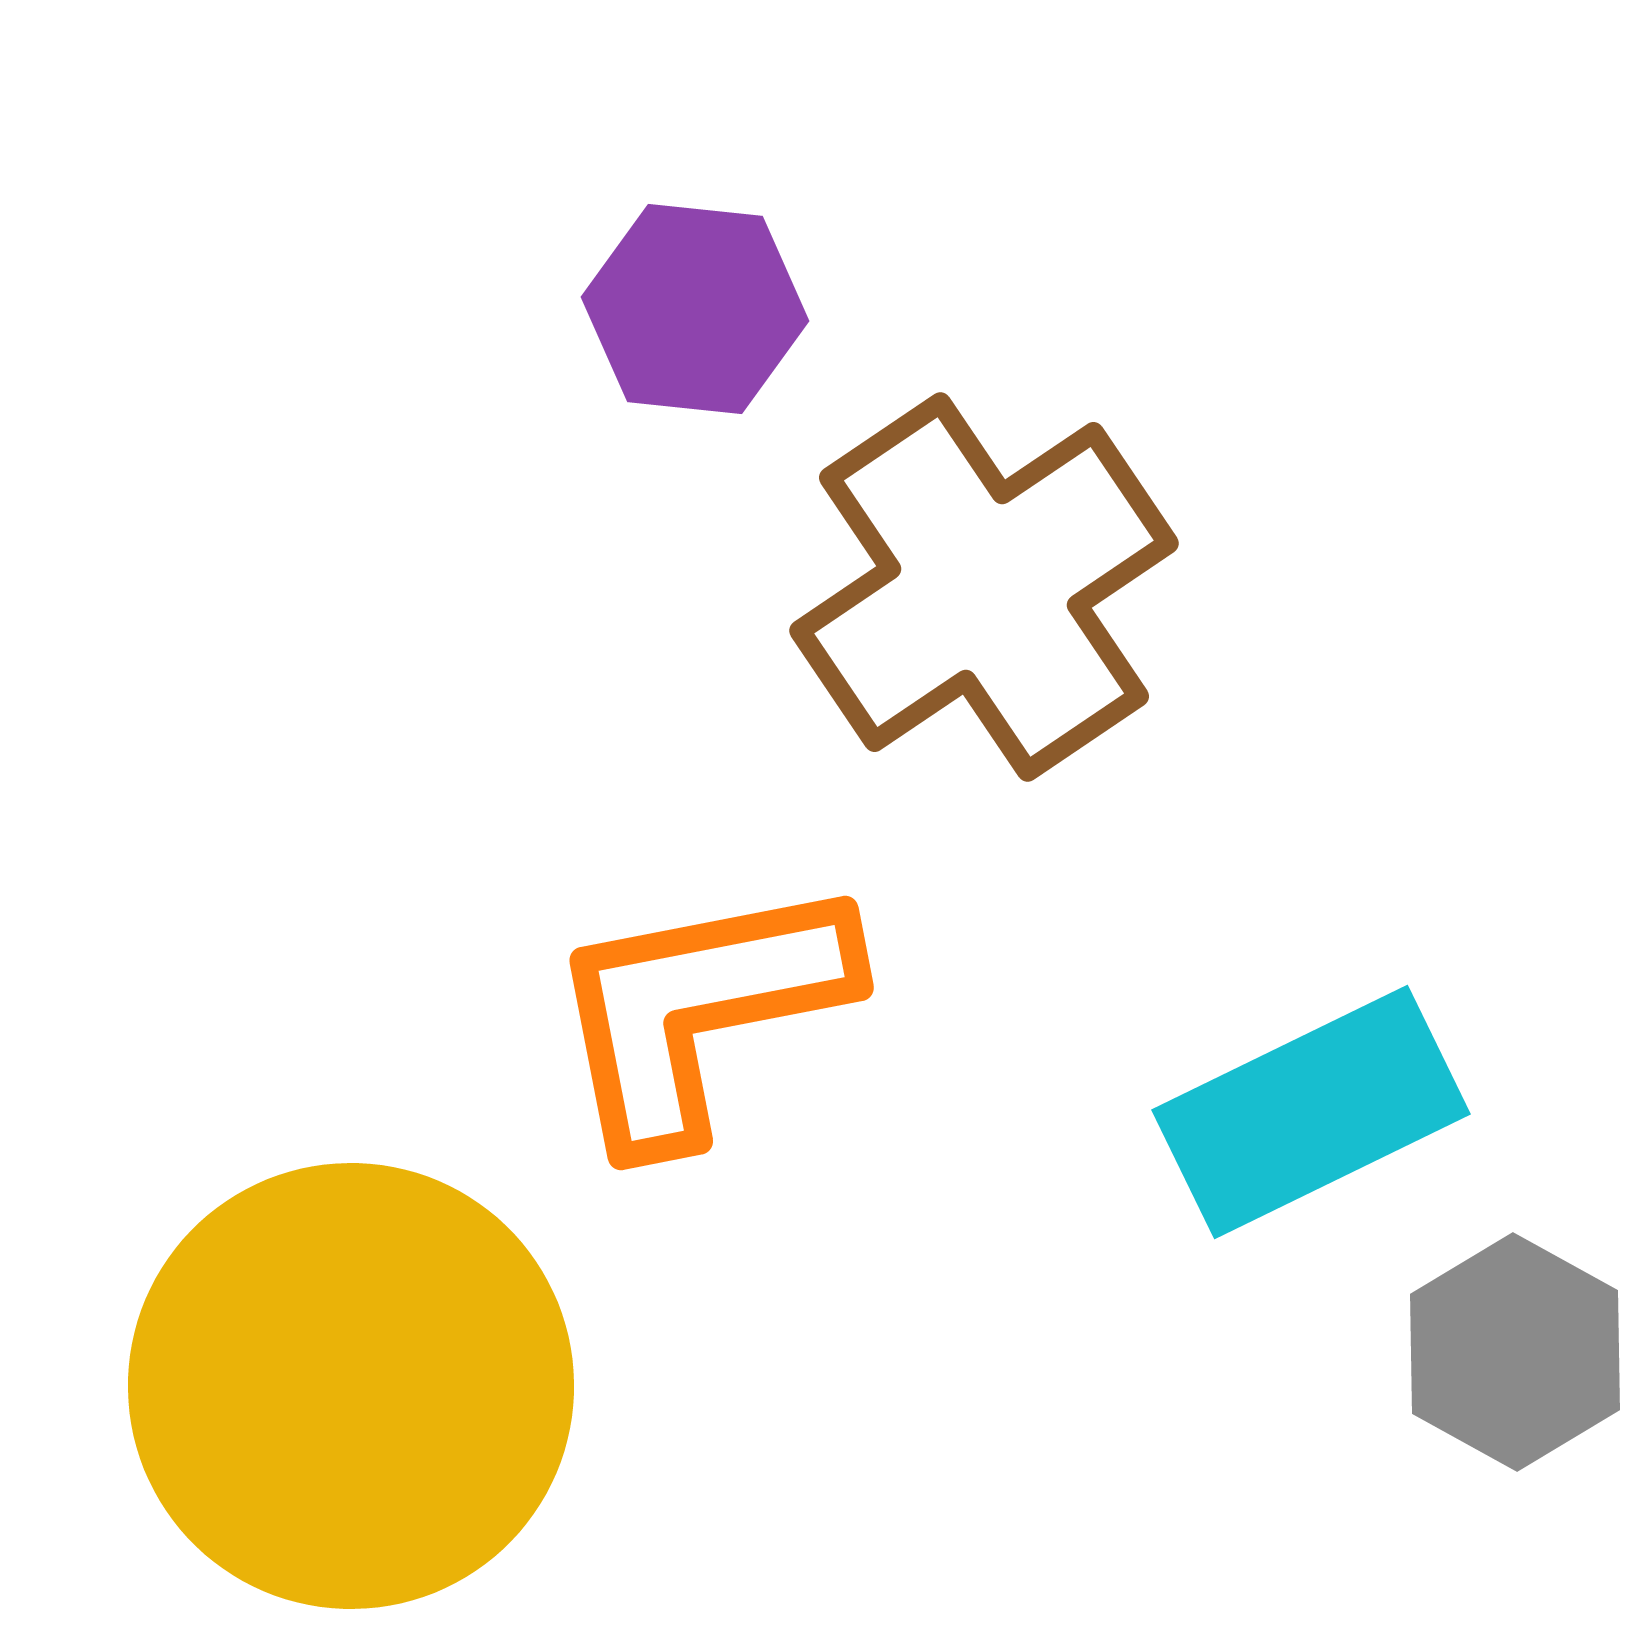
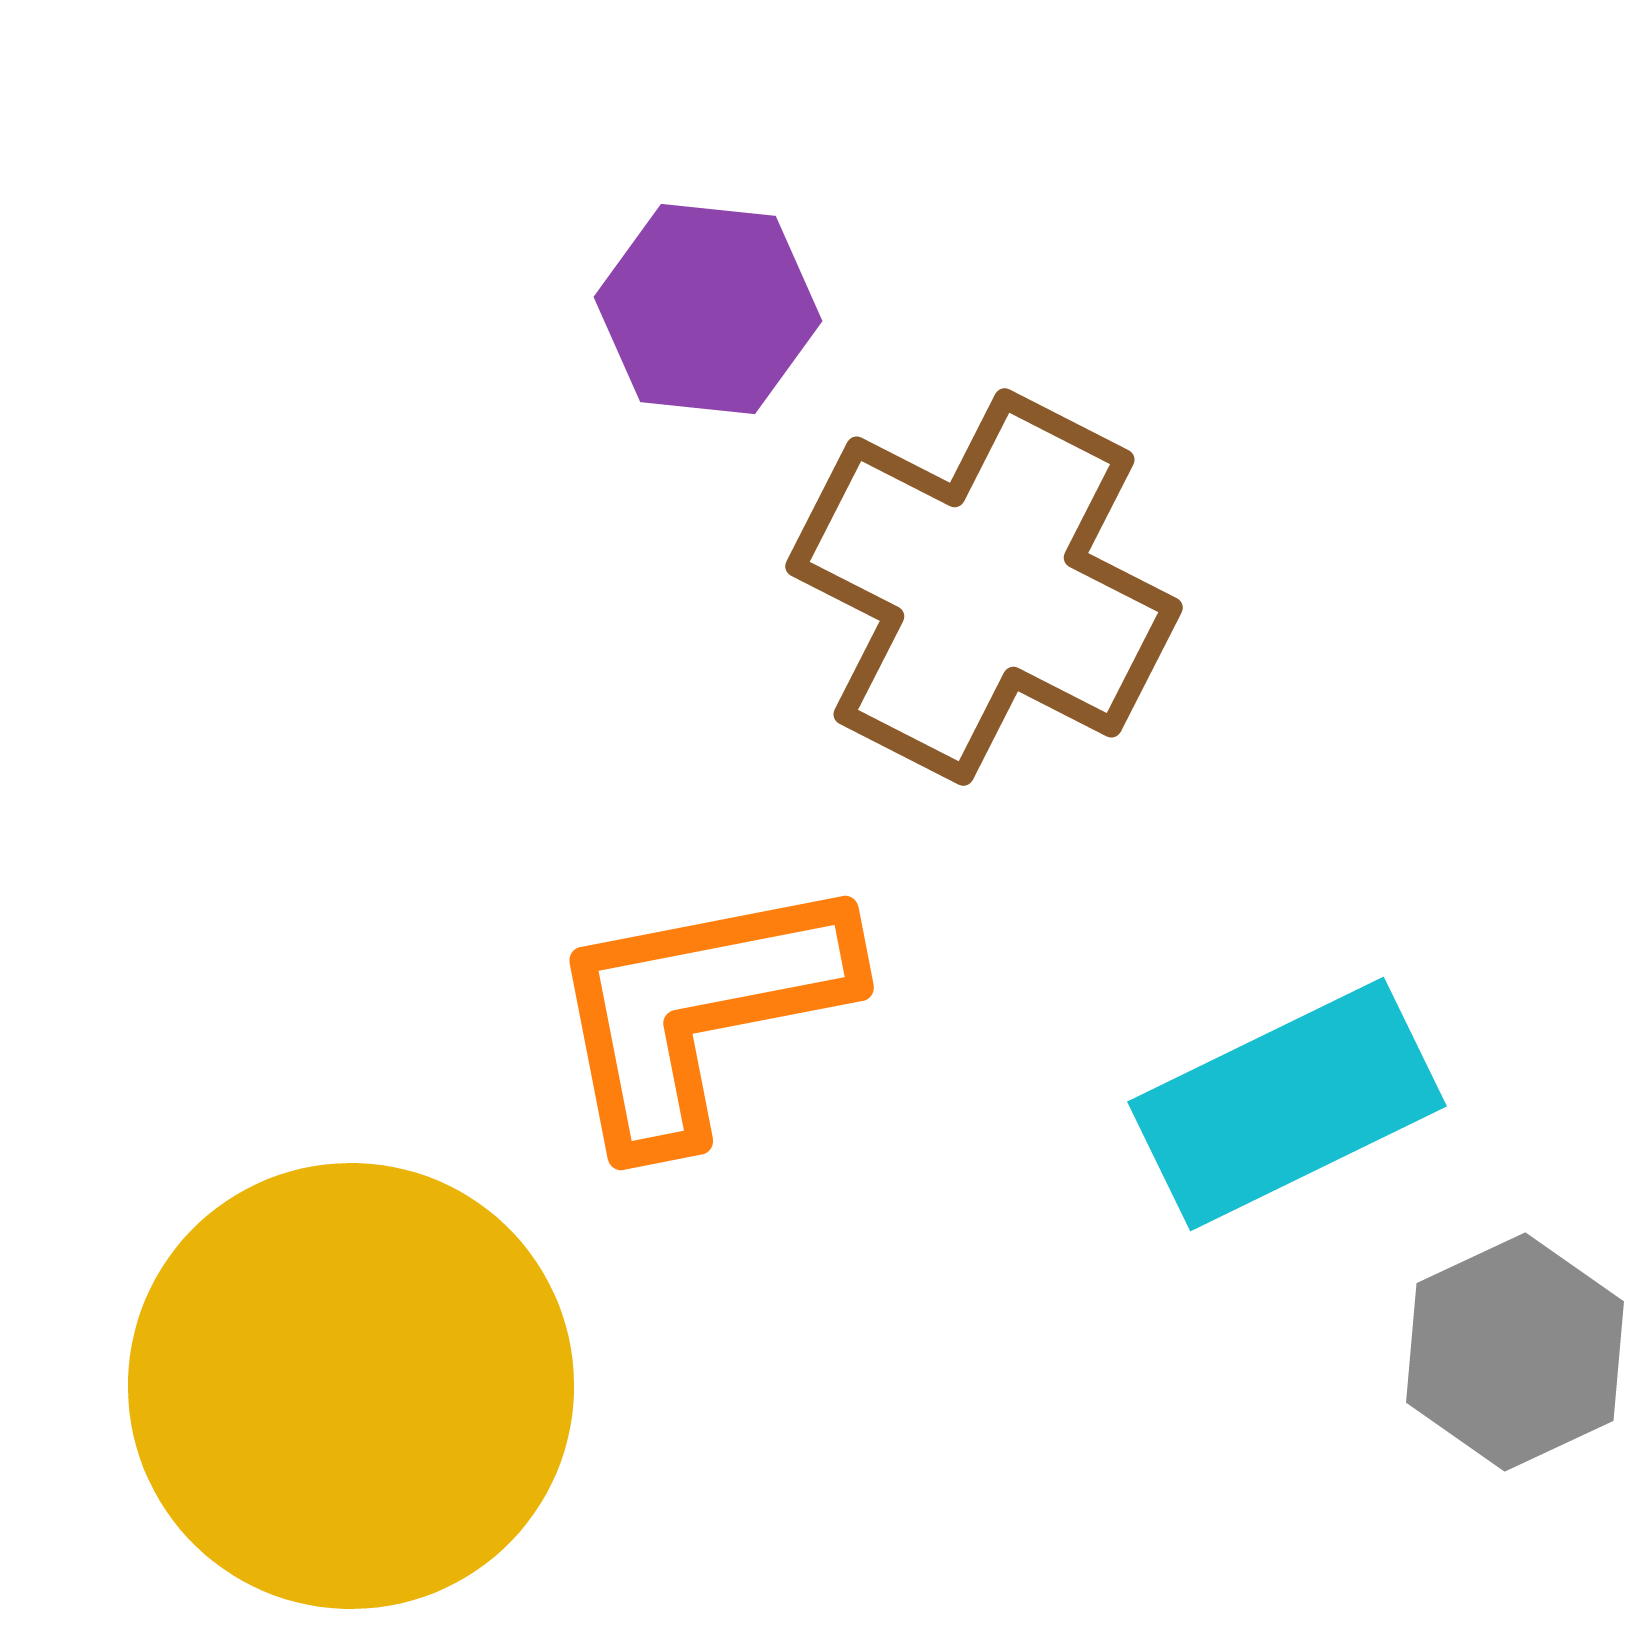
purple hexagon: moved 13 px right
brown cross: rotated 29 degrees counterclockwise
cyan rectangle: moved 24 px left, 8 px up
gray hexagon: rotated 6 degrees clockwise
